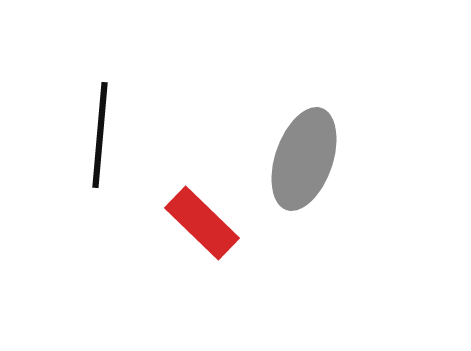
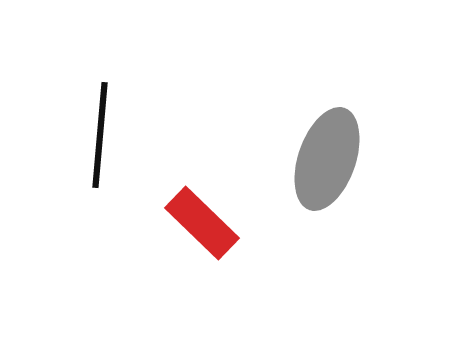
gray ellipse: moved 23 px right
